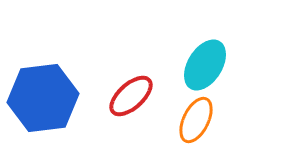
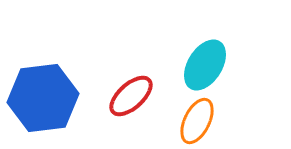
orange ellipse: moved 1 px right, 1 px down
